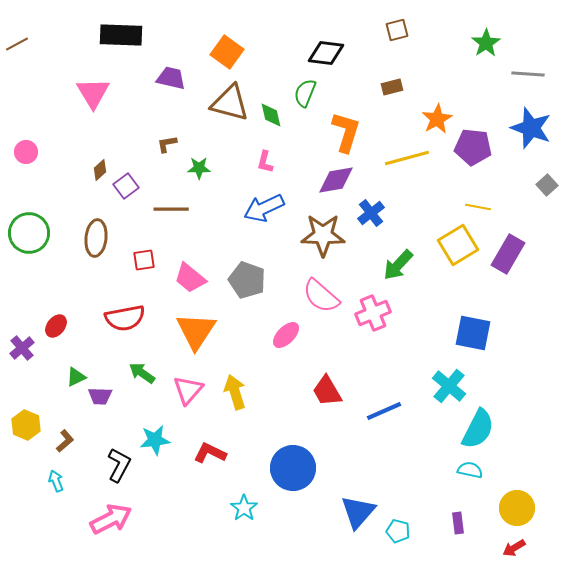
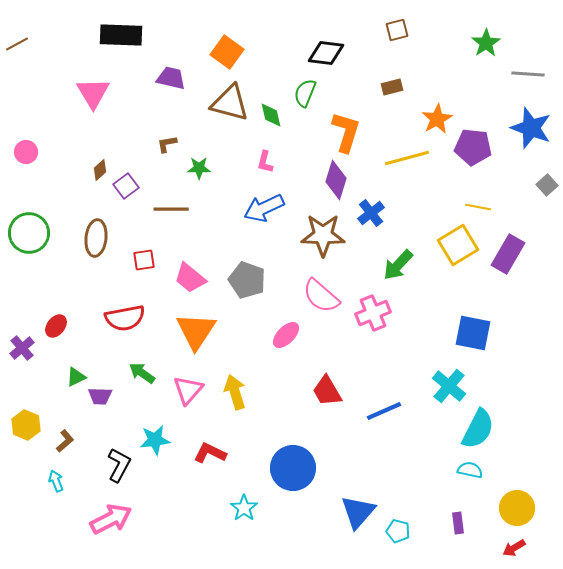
purple diamond at (336, 180): rotated 63 degrees counterclockwise
